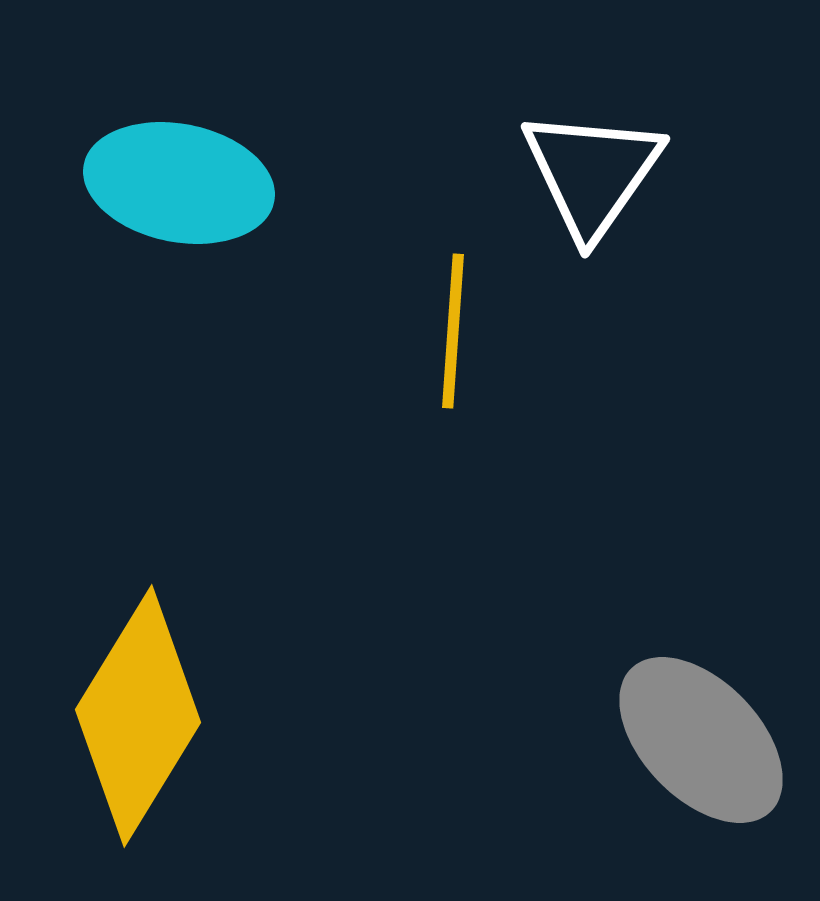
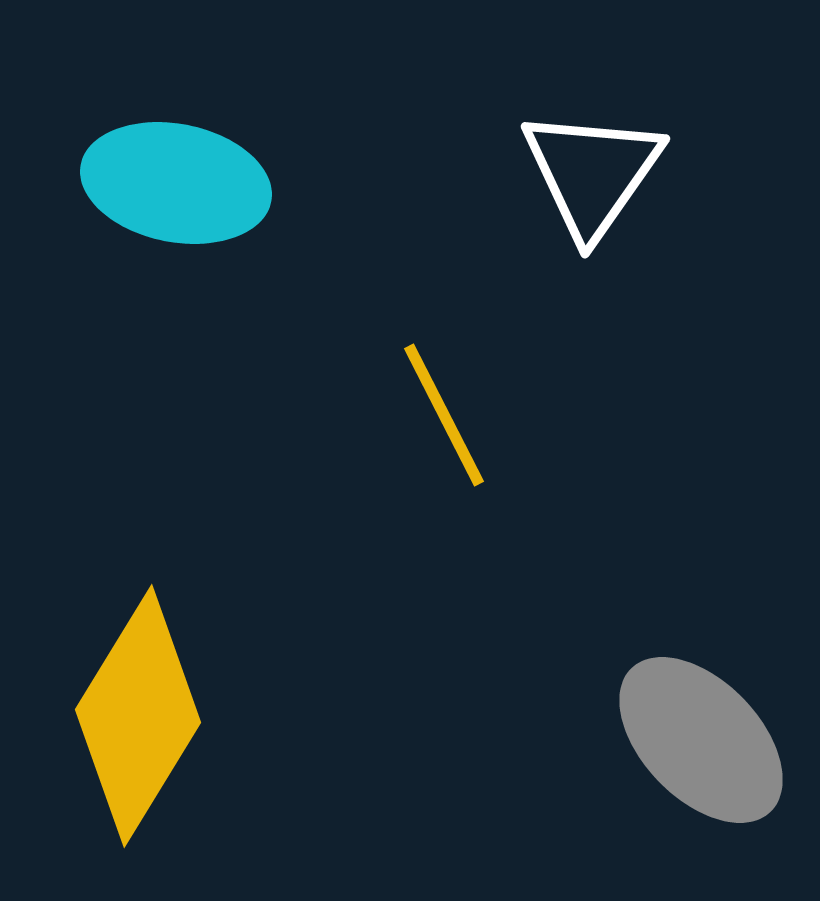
cyan ellipse: moved 3 px left
yellow line: moved 9 px left, 84 px down; rotated 31 degrees counterclockwise
